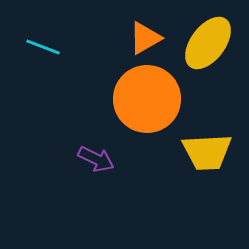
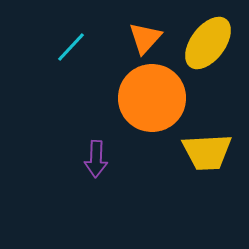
orange triangle: rotated 18 degrees counterclockwise
cyan line: moved 28 px right; rotated 68 degrees counterclockwise
orange circle: moved 5 px right, 1 px up
purple arrow: rotated 66 degrees clockwise
